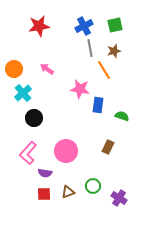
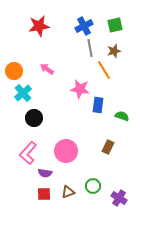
orange circle: moved 2 px down
